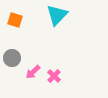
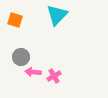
gray circle: moved 9 px right, 1 px up
pink arrow: rotated 49 degrees clockwise
pink cross: rotated 16 degrees clockwise
